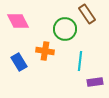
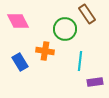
blue rectangle: moved 1 px right
